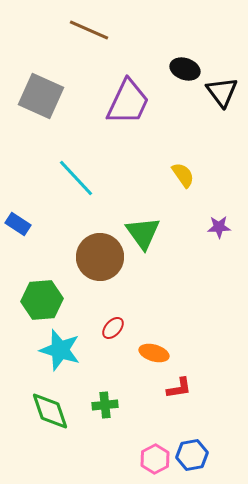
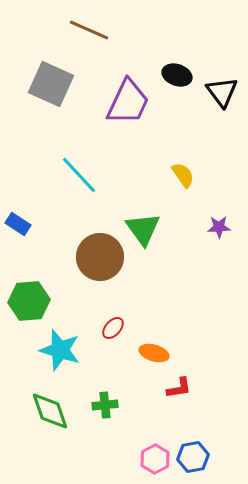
black ellipse: moved 8 px left, 6 px down
gray square: moved 10 px right, 12 px up
cyan line: moved 3 px right, 3 px up
green triangle: moved 4 px up
green hexagon: moved 13 px left, 1 px down
blue hexagon: moved 1 px right, 2 px down
